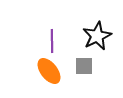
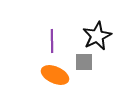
gray square: moved 4 px up
orange ellipse: moved 6 px right, 4 px down; rotated 28 degrees counterclockwise
